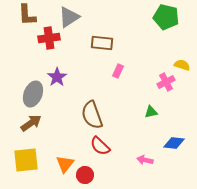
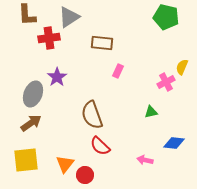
yellow semicircle: moved 2 px down; rotated 84 degrees counterclockwise
